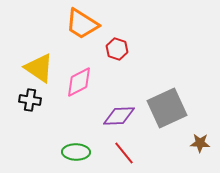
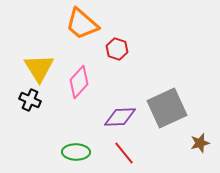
orange trapezoid: rotated 9 degrees clockwise
yellow triangle: rotated 24 degrees clockwise
pink diamond: rotated 20 degrees counterclockwise
black cross: rotated 15 degrees clockwise
purple diamond: moved 1 px right, 1 px down
brown star: rotated 18 degrees counterclockwise
